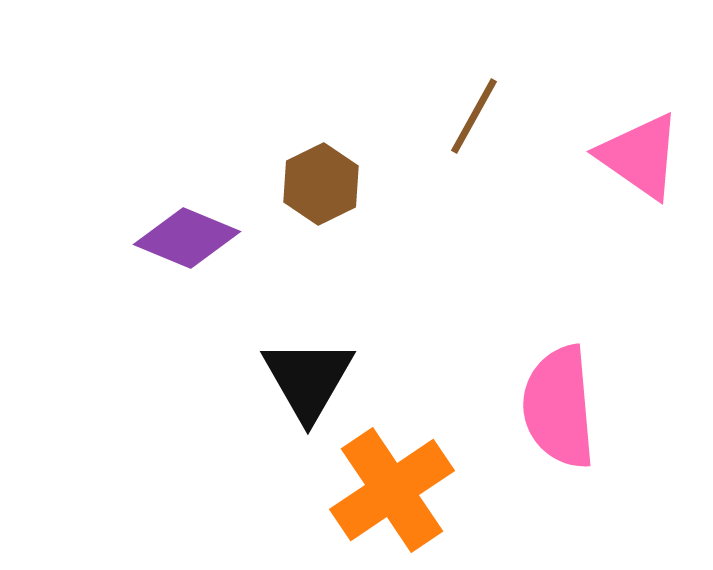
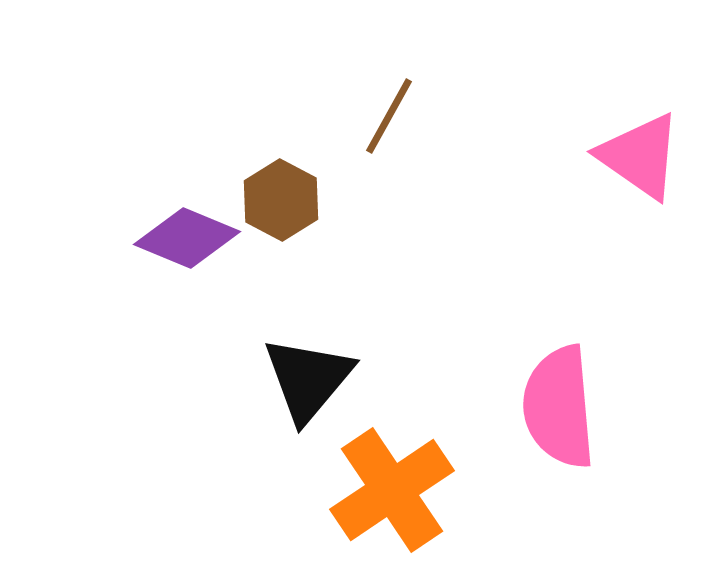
brown line: moved 85 px left
brown hexagon: moved 40 px left, 16 px down; rotated 6 degrees counterclockwise
black triangle: rotated 10 degrees clockwise
